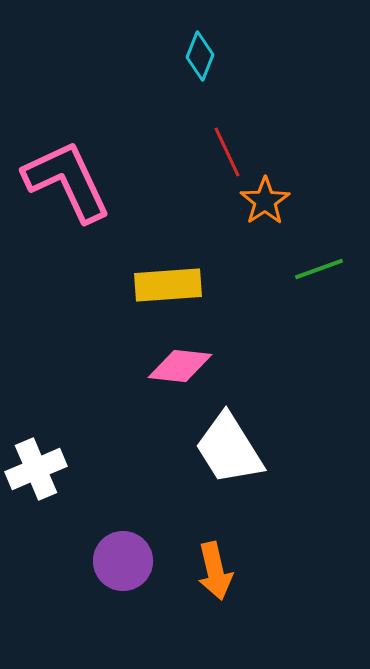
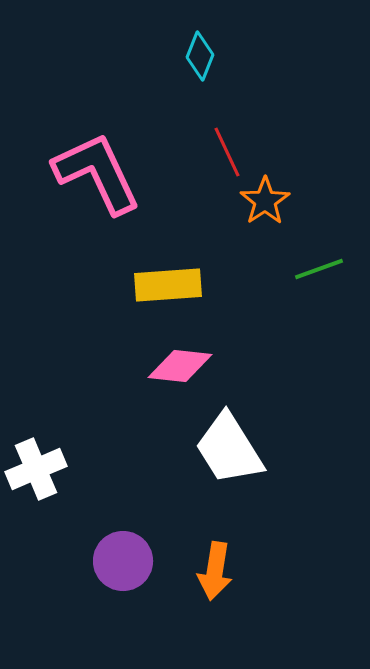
pink L-shape: moved 30 px right, 8 px up
orange arrow: rotated 22 degrees clockwise
